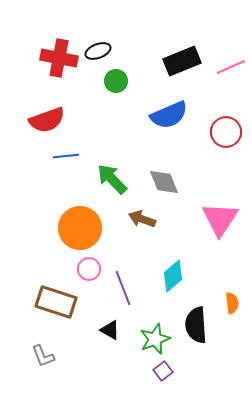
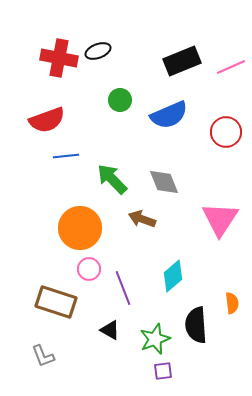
green circle: moved 4 px right, 19 px down
purple square: rotated 30 degrees clockwise
